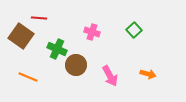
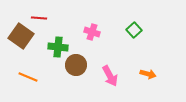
green cross: moved 1 px right, 2 px up; rotated 18 degrees counterclockwise
